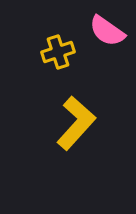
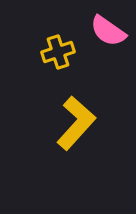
pink semicircle: moved 1 px right
